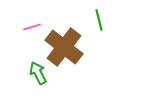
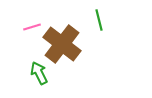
brown cross: moved 2 px left, 3 px up
green arrow: moved 1 px right
